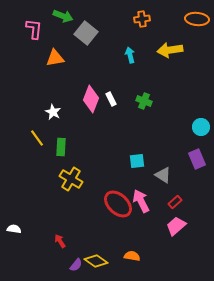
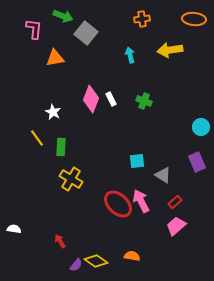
orange ellipse: moved 3 px left
purple rectangle: moved 3 px down
